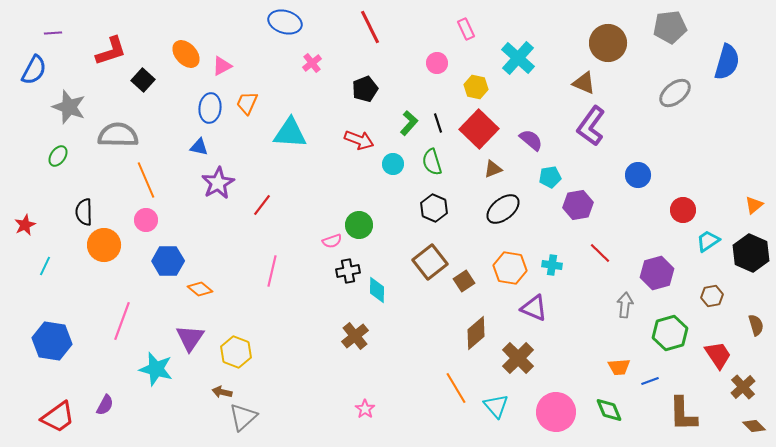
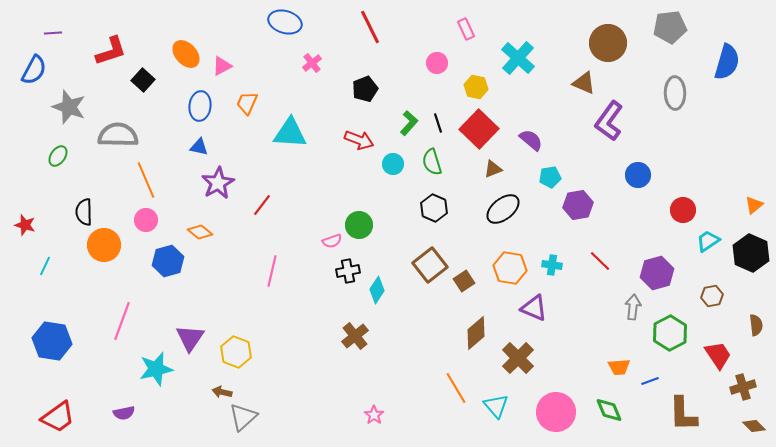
gray ellipse at (675, 93): rotated 52 degrees counterclockwise
blue ellipse at (210, 108): moved 10 px left, 2 px up
purple L-shape at (591, 126): moved 18 px right, 5 px up
red star at (25, 225): rotated 30 degrees counterclockwise
red line at (600, 253): moved 8 px down
blue hexagon at (168, 261): rotated 16 degrees counterclockwise
brown square at (430, 262): moved 3 px down
orange diamond at (200, 289): moved 57 px up
cyan diamond at (377, 290): rotated 32 degrees clockwise
gray arrow at (625, 305): moved 8 px right, 2 px down
brown semicircle at (756, 325): rotated 10 degrees clockwise
green hexagon at (670, 333): rotated 12 degrees counterclockwise
cyan star at (156, 369): rotated 28 degrees counterclockwise
brown cross at (743, 387): rotated 25 degrees clockwise
purple semicircle at (105, 405): moved 19 px right, 8 px down; rotated 50 degrees clockwise
pink star at (365, 409): moved 9 px right, 6 px down
